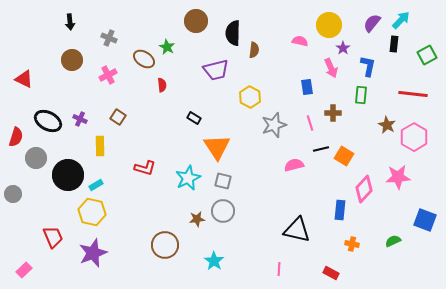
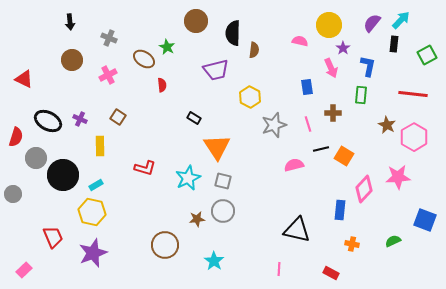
pink line at (310, 123): moved 2 px left, 1 px down
black circle at (68, 175): moved 5 px left
